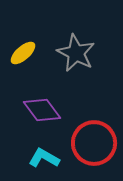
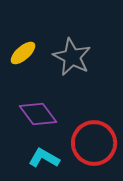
gray star: moved 4 px left, 4 px down
purple diamond: moved 4 px left, 4 px down
